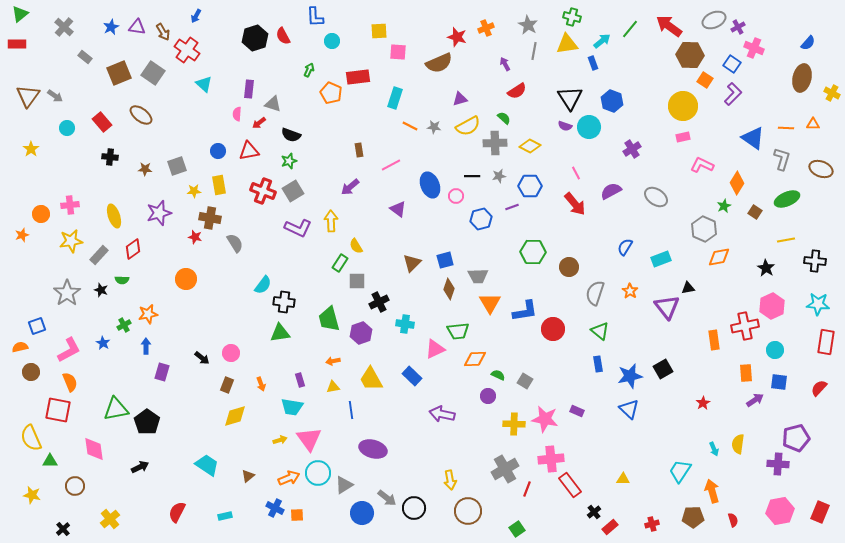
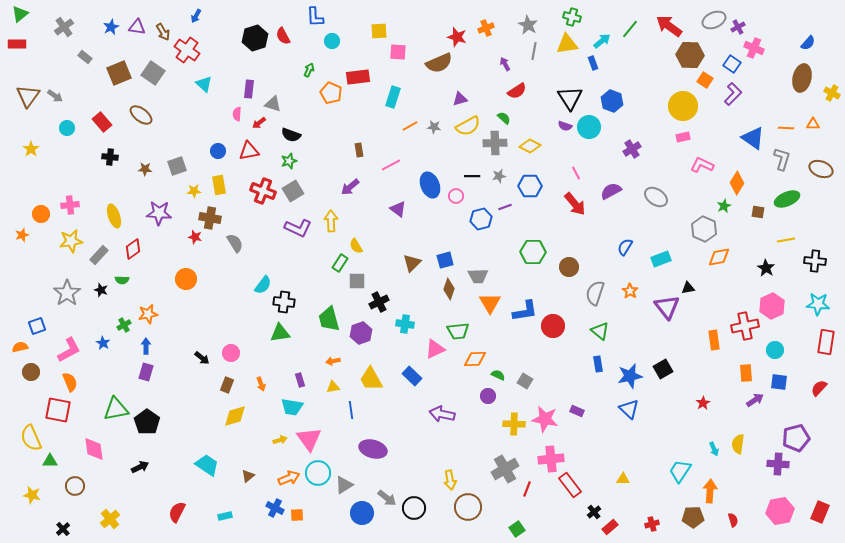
gray cross at (64, 27): rotated 12 degrees clockwise
cyan rectangle at (395, 98): moved 2 px left, 1 px up
orange line at (410, 126): rotated 56 degrees counterclockwise
purple line at (512, 207): moved 7 px left
brown square at (755, 212): moved 3 px right; rotated 24 degrees counterclockwise
purple star at (159, 213): rotated 20 degrees clockwise
red circle at (553, 329): moved 3 px up
purple rectangle at (162, 372): moved 16 px left
orange arrow at (712, 491): moved 2 px left; rotated 20 degrees clockwise
brown circle at (468, 511): moved 4 px up
